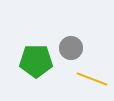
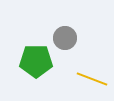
gray circle: moved 6 px left, 10 px up
